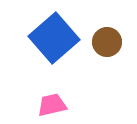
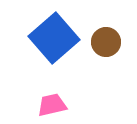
brown circle: moved 1 px left
